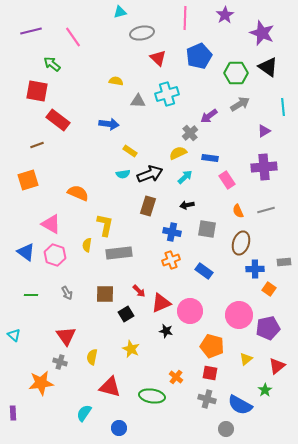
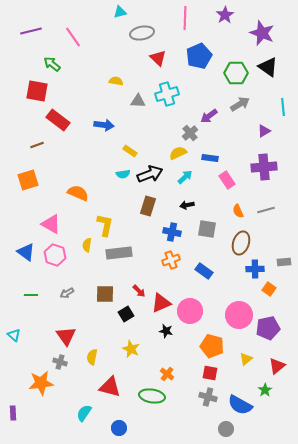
blue arrow at (109, 124): moved 5 px left, 1 px down
gray arrow at (67, 293): rotated 88 degrees clockwise
orange cross at (176, 377): moved 9 px left, 3 px up
gray cross at (207, 399): moved 1 px right, 2 px up
